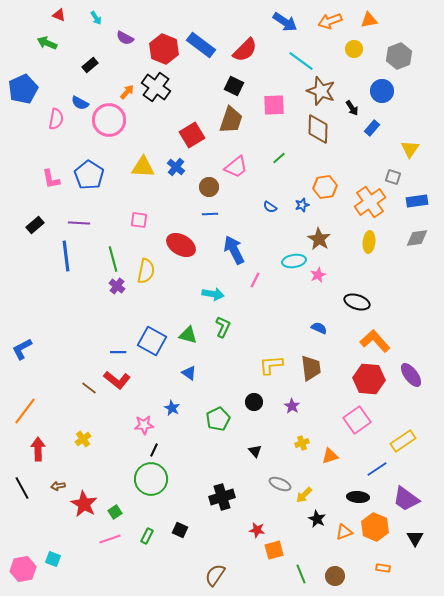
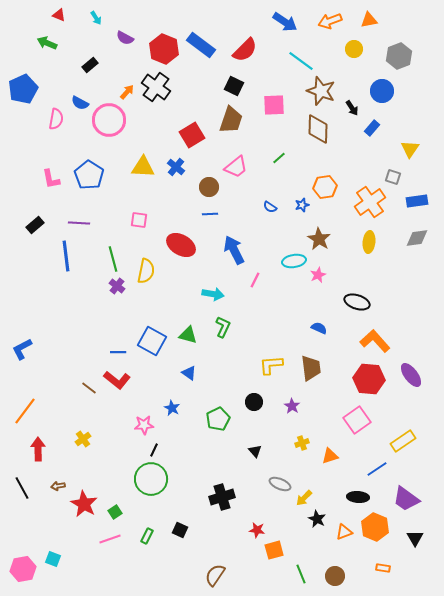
yellow arrow at (304, 495): moved 3 px down
